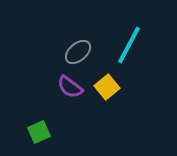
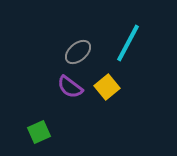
cyan line: moved 1 px left, 2 px up
